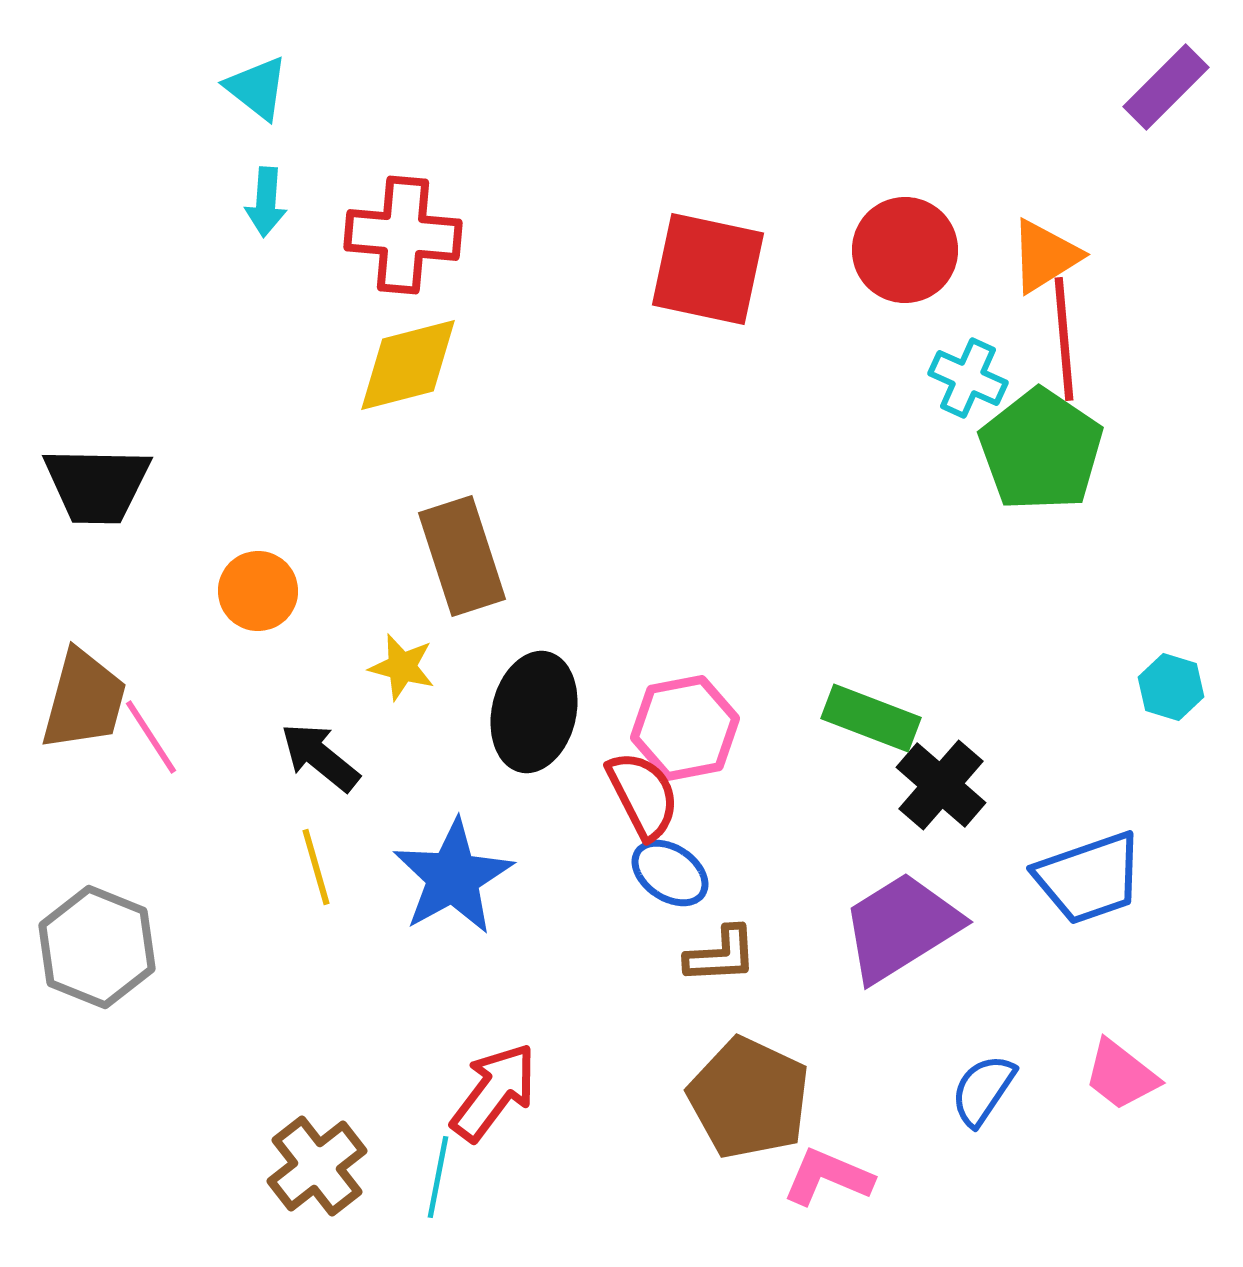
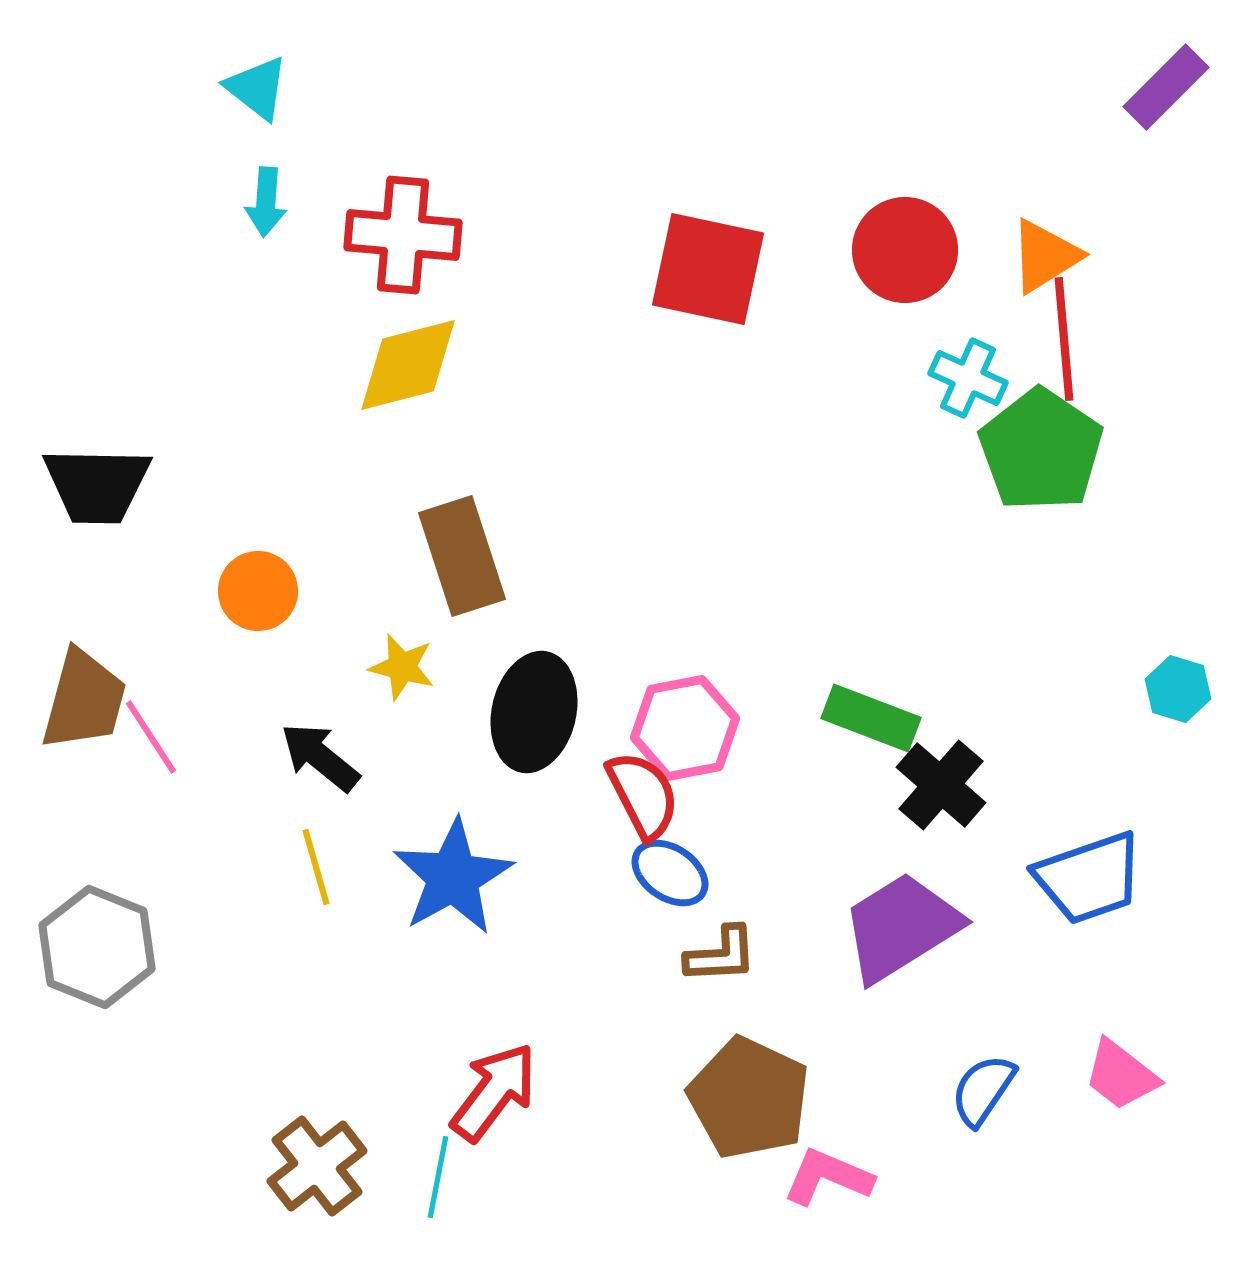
cyan hexagon: moved 7 px right, 2 px down
